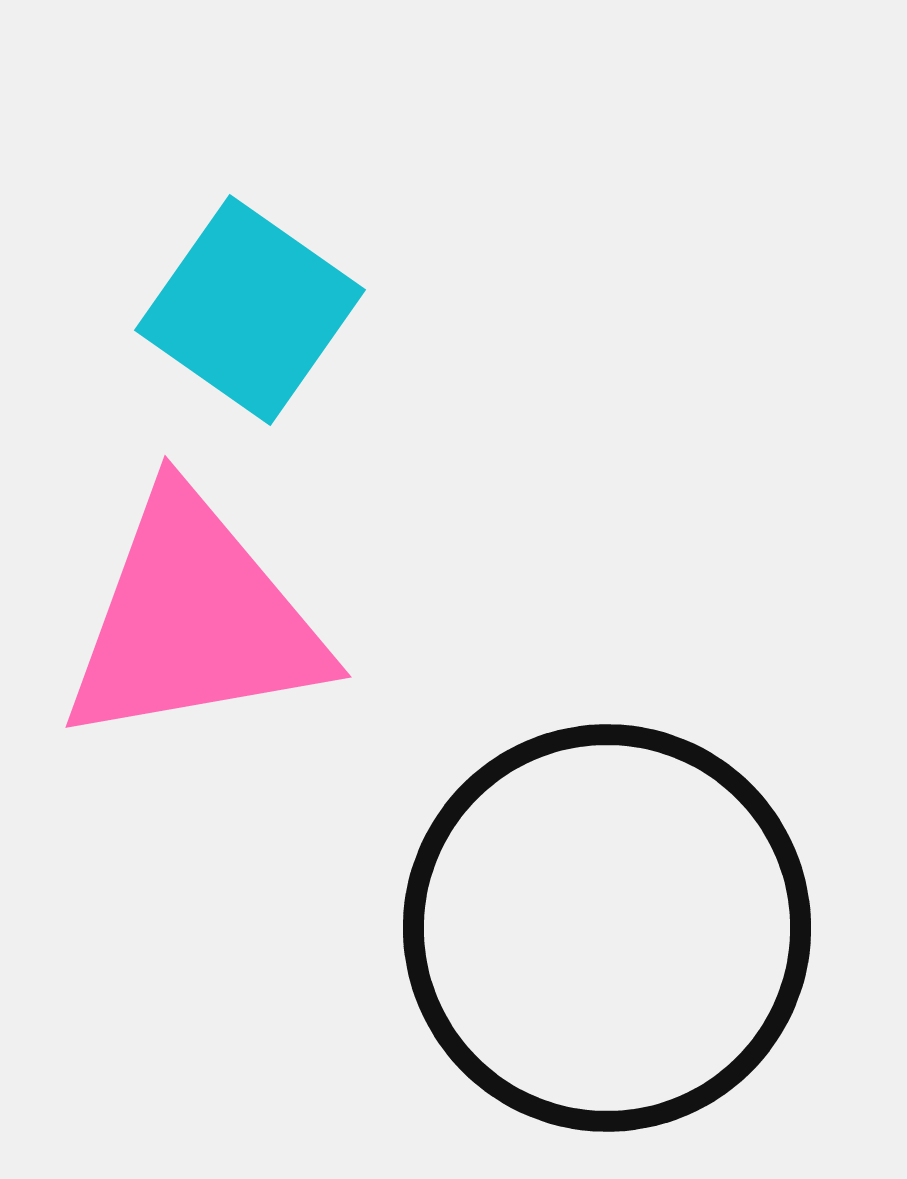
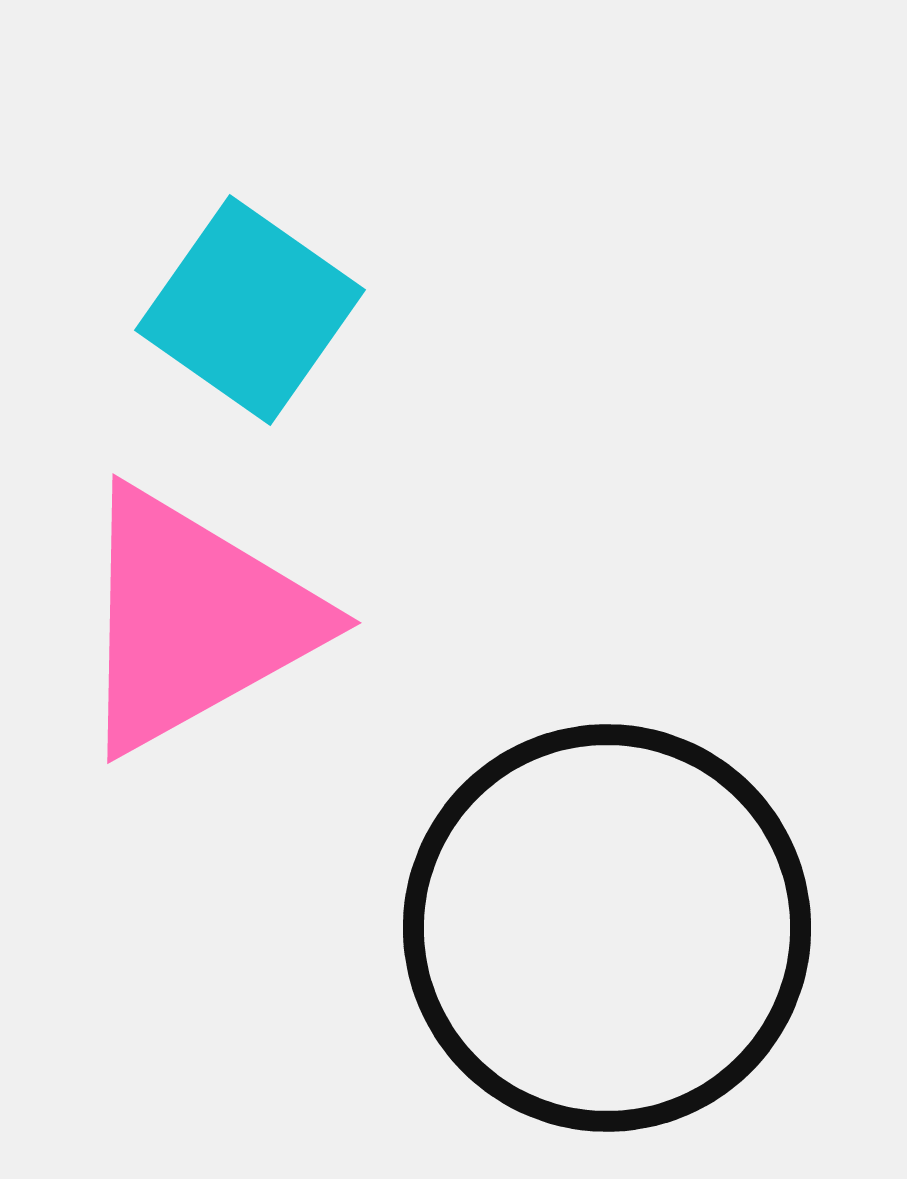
pink triangle: rotated 19 degrees counterclockwise
